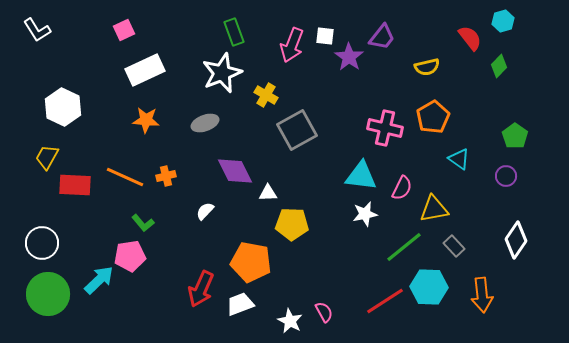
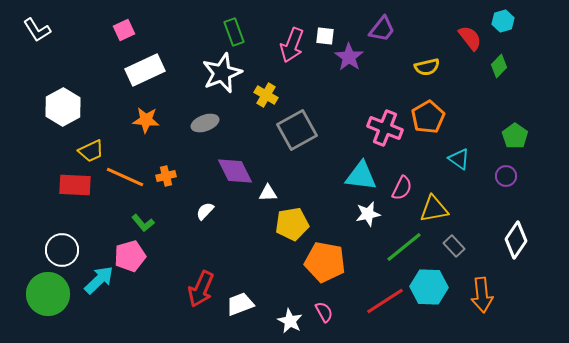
purple trapezoid at (382, 37): moved 8 px up
white hexagon at (63, 107): rotated 6 degrees clockwise
orange pentagon at (433, 117): moved 5 px left
pink cross at (385, 128): rotated 8 degrees clockwise
yellow trapezoid at (47, 157): moved 44 px right, 6 px up; rotated 144 degrees counterclockwise
white star at (365, 214): moved 3 px right
yellow pentagon at (292, 224): rotated 12 degrees counterclockwise
white circle at (42, 243): moved 20 px right, 7 px down
pink pentagon at (130, 256): rotated 8 degrees counterclockwise
orange pentagon at (251, 262): moved 74 px right
